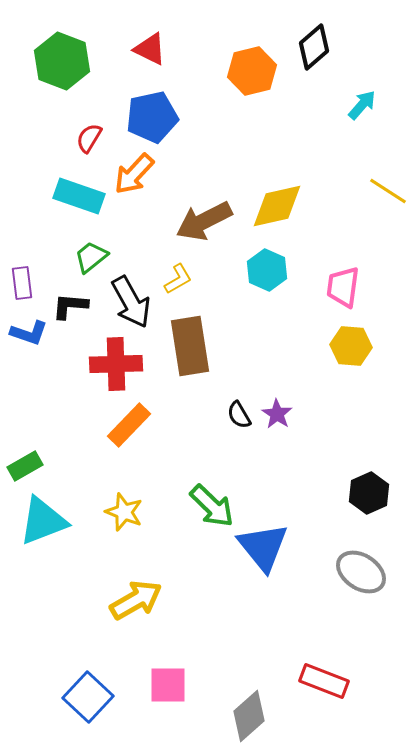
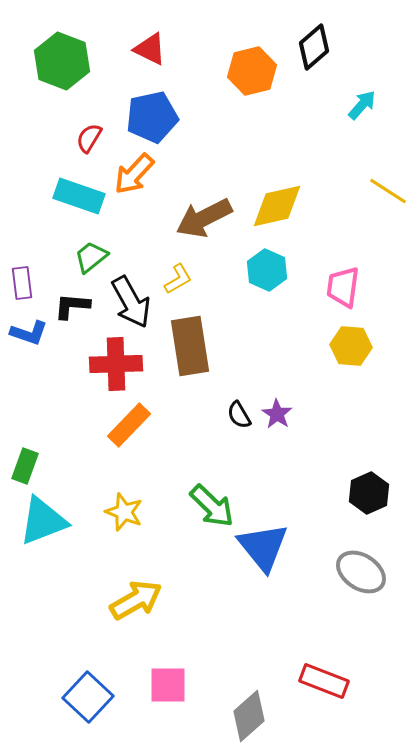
brown arrow: moved 3 px up
black L-shape: moved 2 px right
green rectangle: rotated 40 degrees counterclockwise
